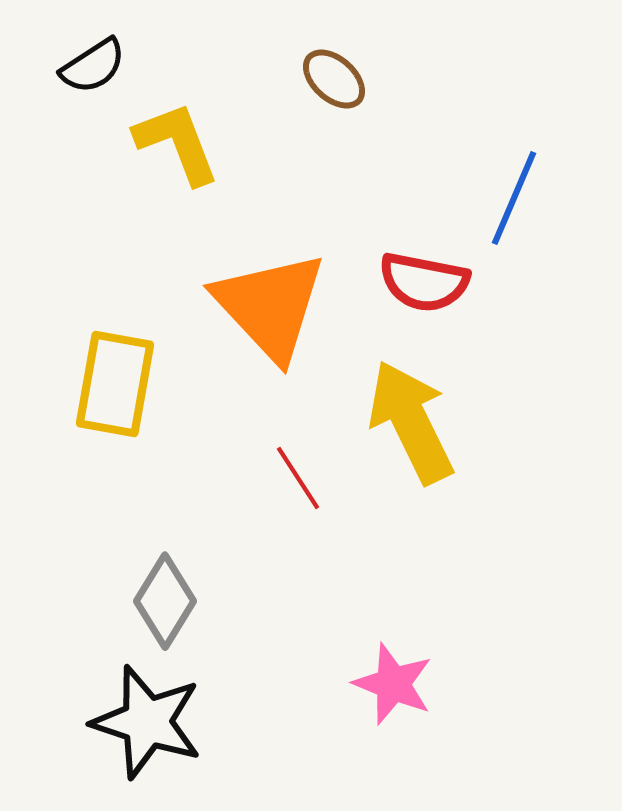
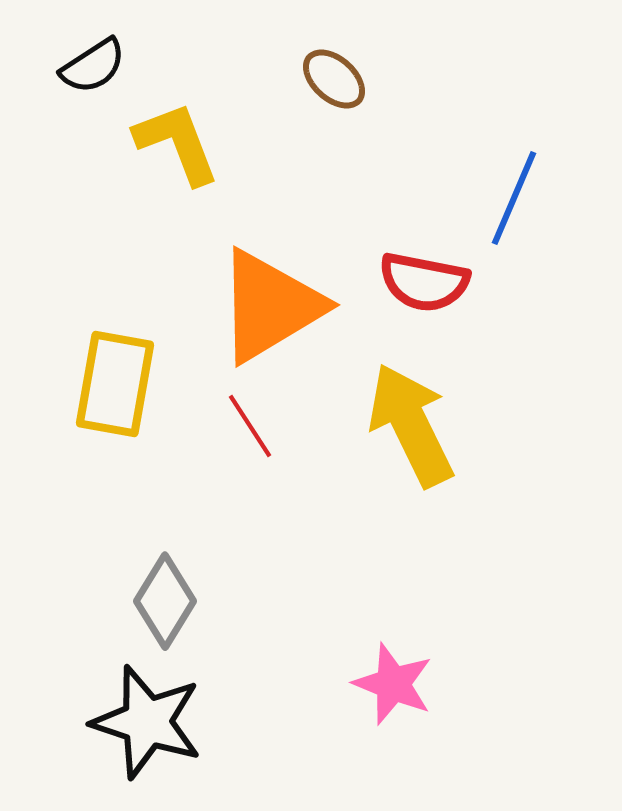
orange triangle: rotated 42 degrees clockwise
yellow arrow: moved 3 px down
red line: moved 48 px left, 52 px up
